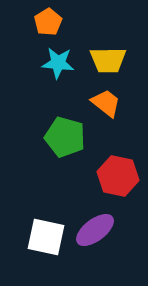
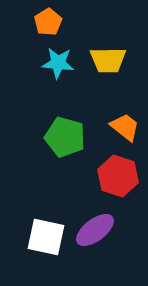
orange trapezoid: moved 19 px right, 24 px down
red hexagon: rotated 6 degrees clockwise
